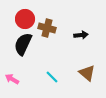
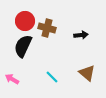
red circle: moved 2 px down
black semicircle: moved 2 px down
